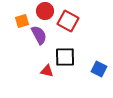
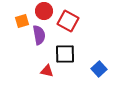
red circle: moved 1 px left
purple semicircle: rotated 18 degrees clockwise
black square: moved 3 px up
blue square: rotated 21 degrees clockwise
